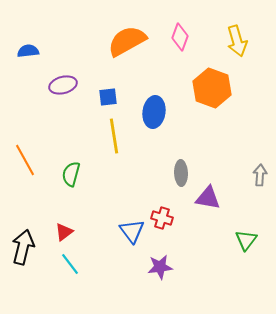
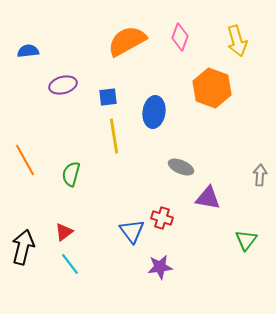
gray ellipse: moved 6 px up; rotated 65 degrees counterclockwise
